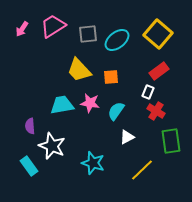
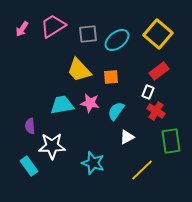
white star: rotated 24 degrees counterclockwise
